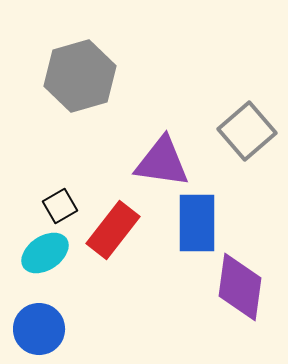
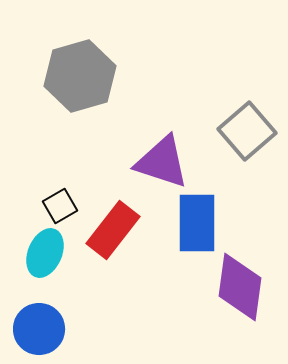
purple triangle: rotated 10 degrees clockwise
cyan ellipse: rotated 33 degrees counterclockwise
